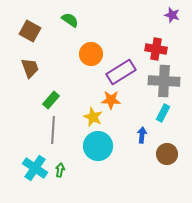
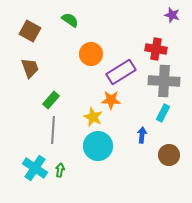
brown circle: moved 2 px right, 1 px down
